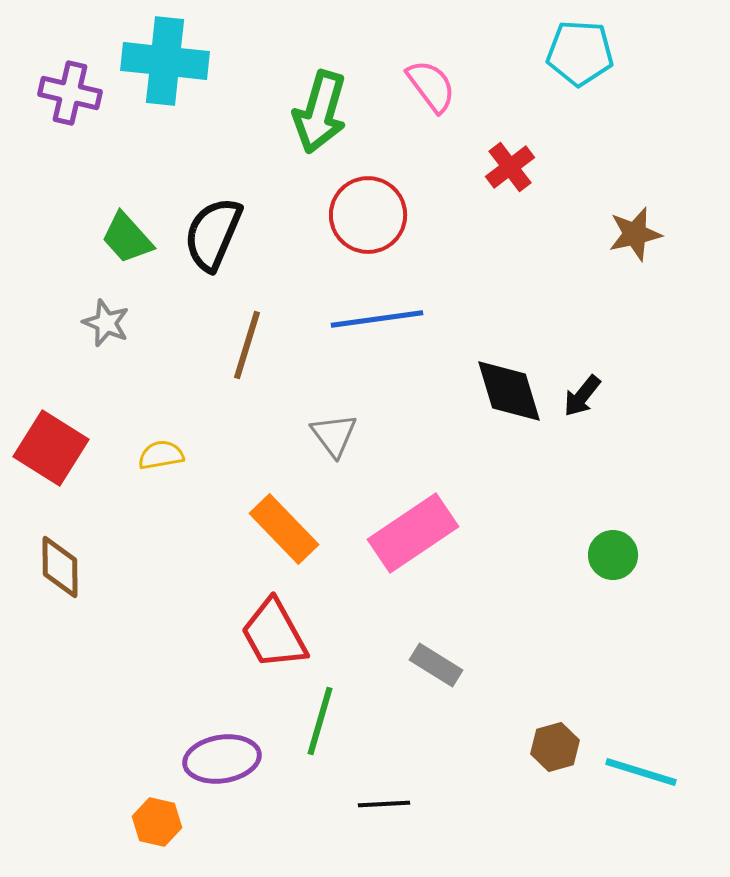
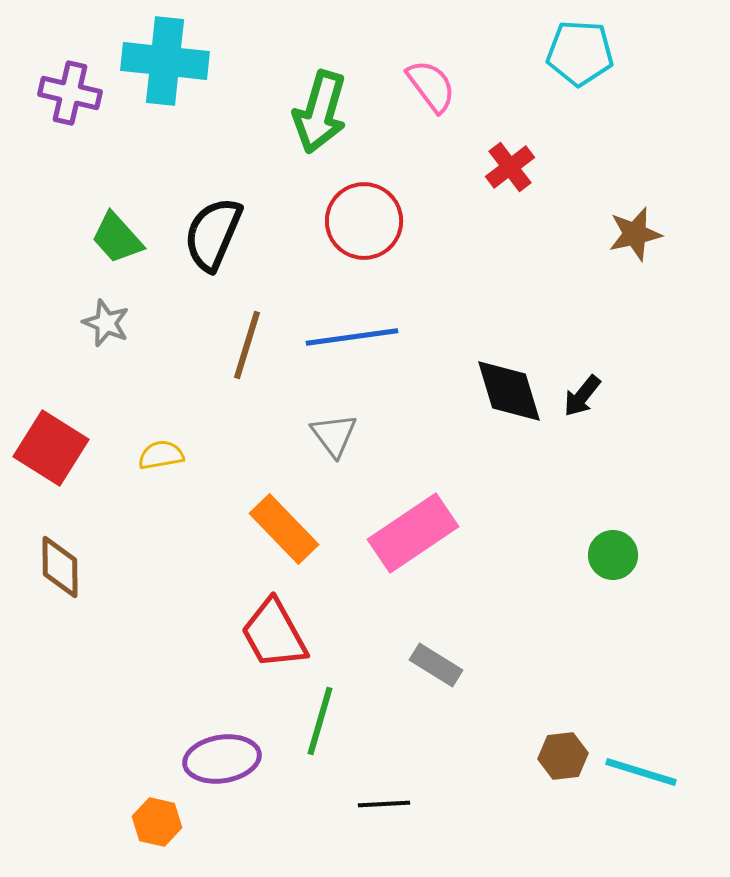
red circle: moved 4 px left, 6 px down
green trapezoid: moved 10 px left
blue line: moved 25 px left, 18 px down
brown hexagon: moved 8 px right, 9 px down; rotated 9 degrees clockwise
